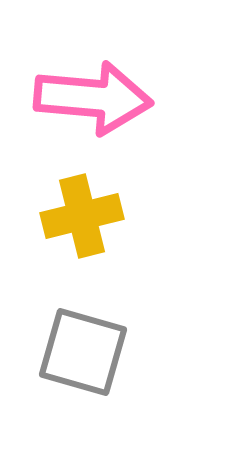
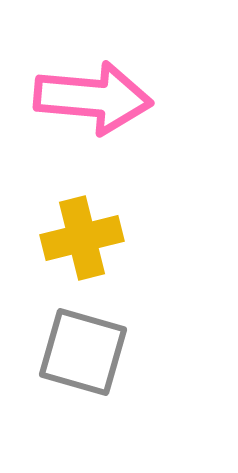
yellow cross: moved 22 px down
